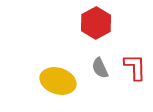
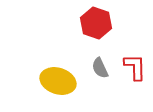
red hexagon: rotated 12 degrees counterclockwise
